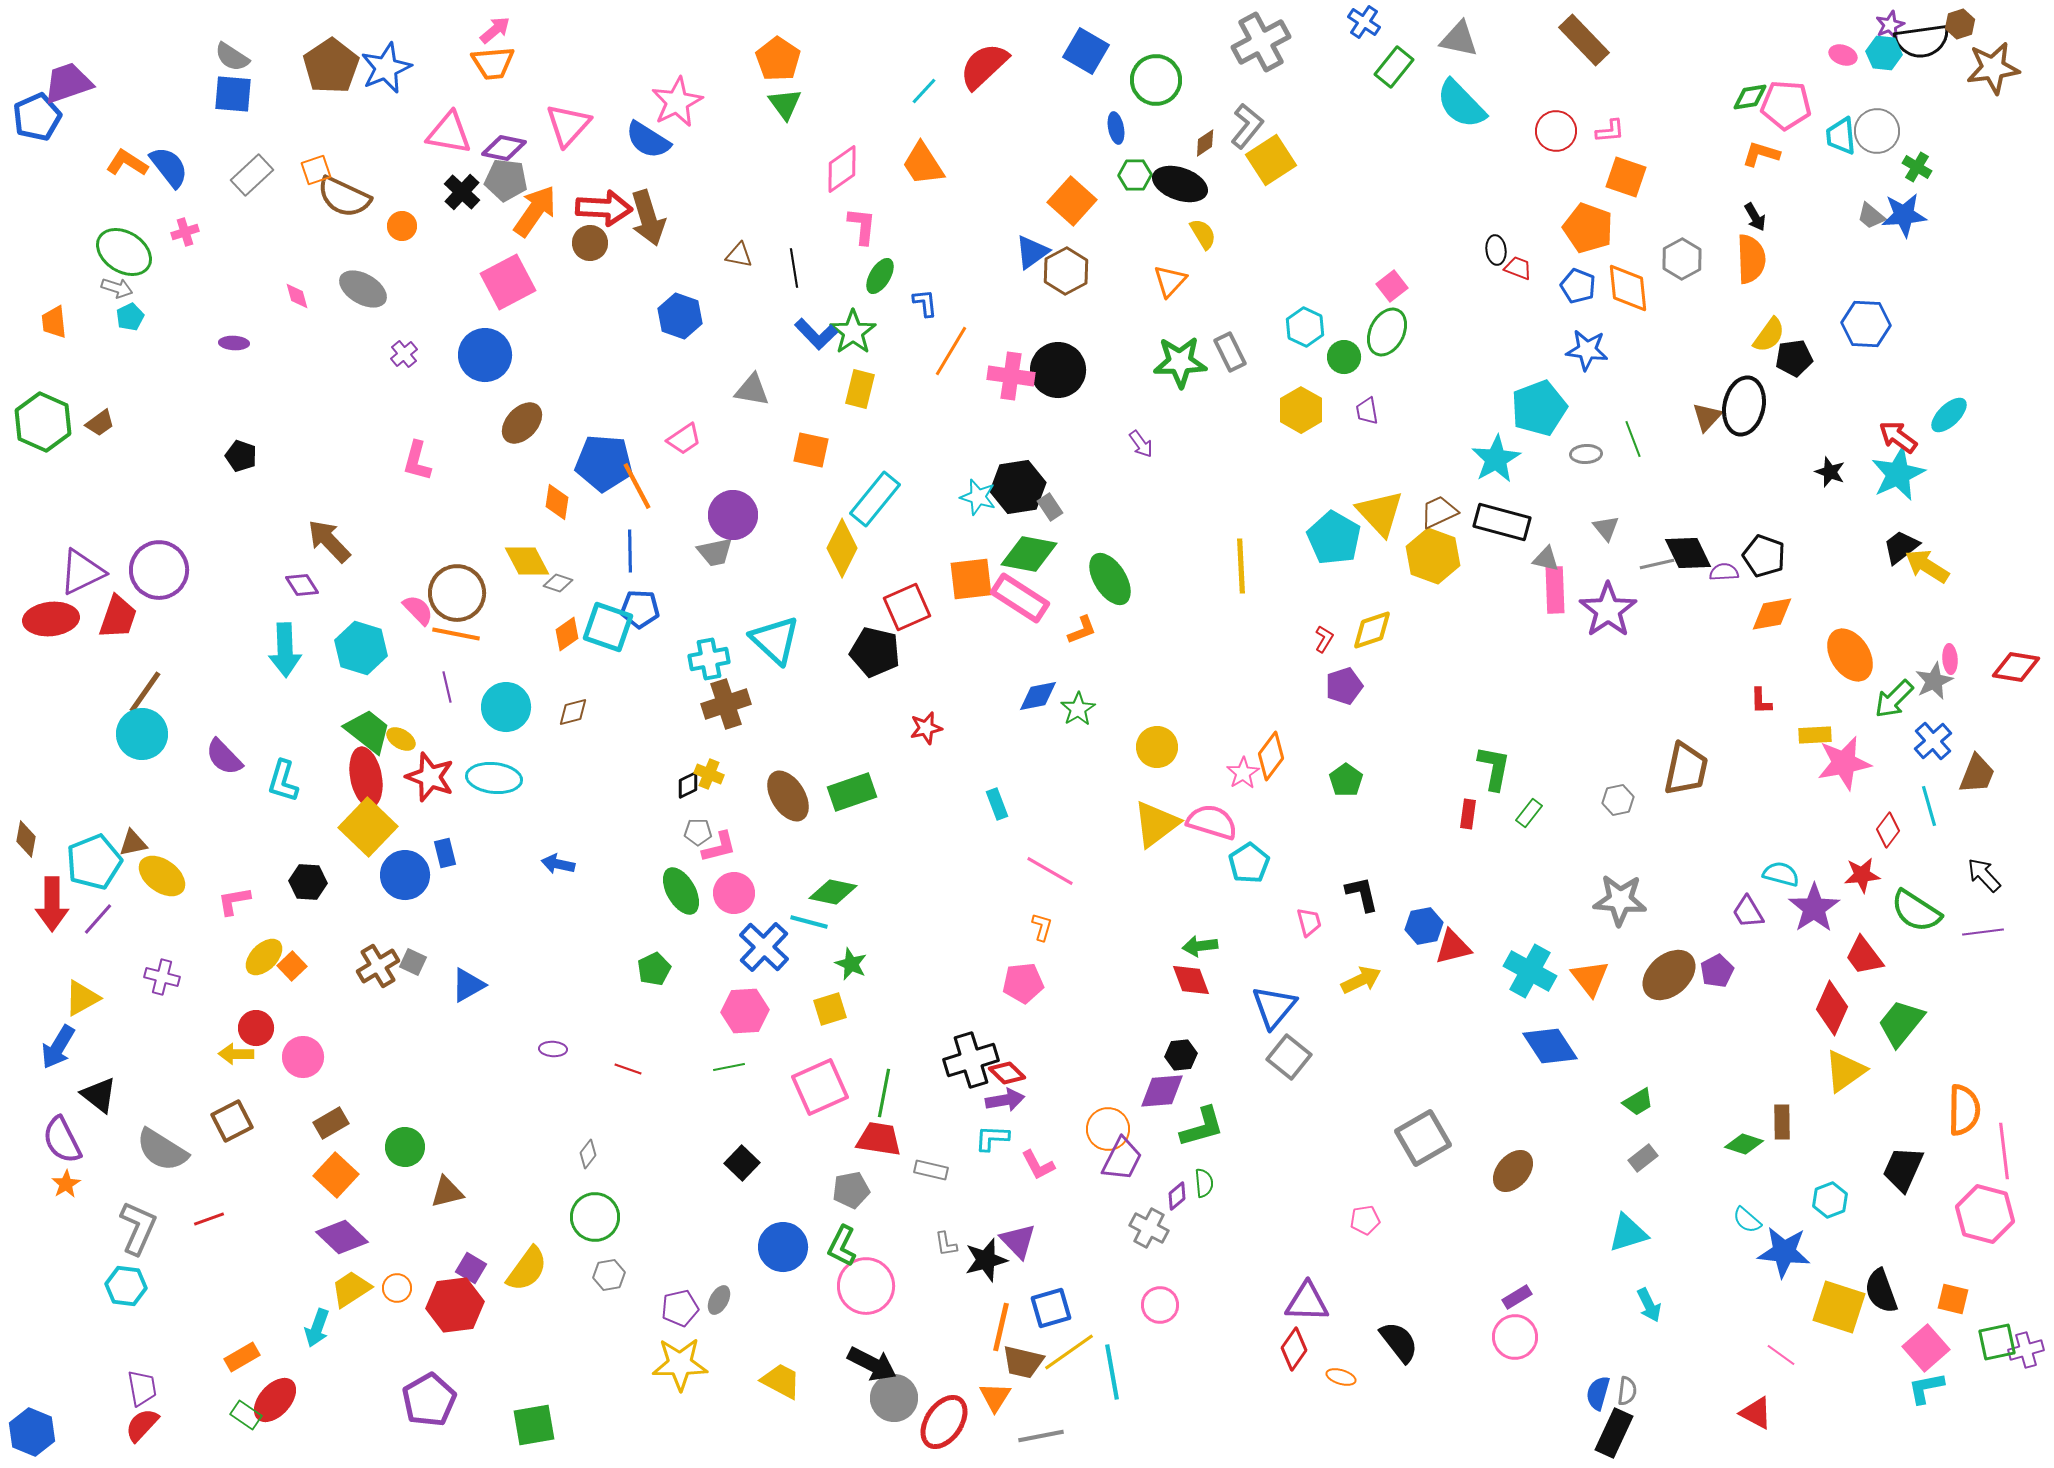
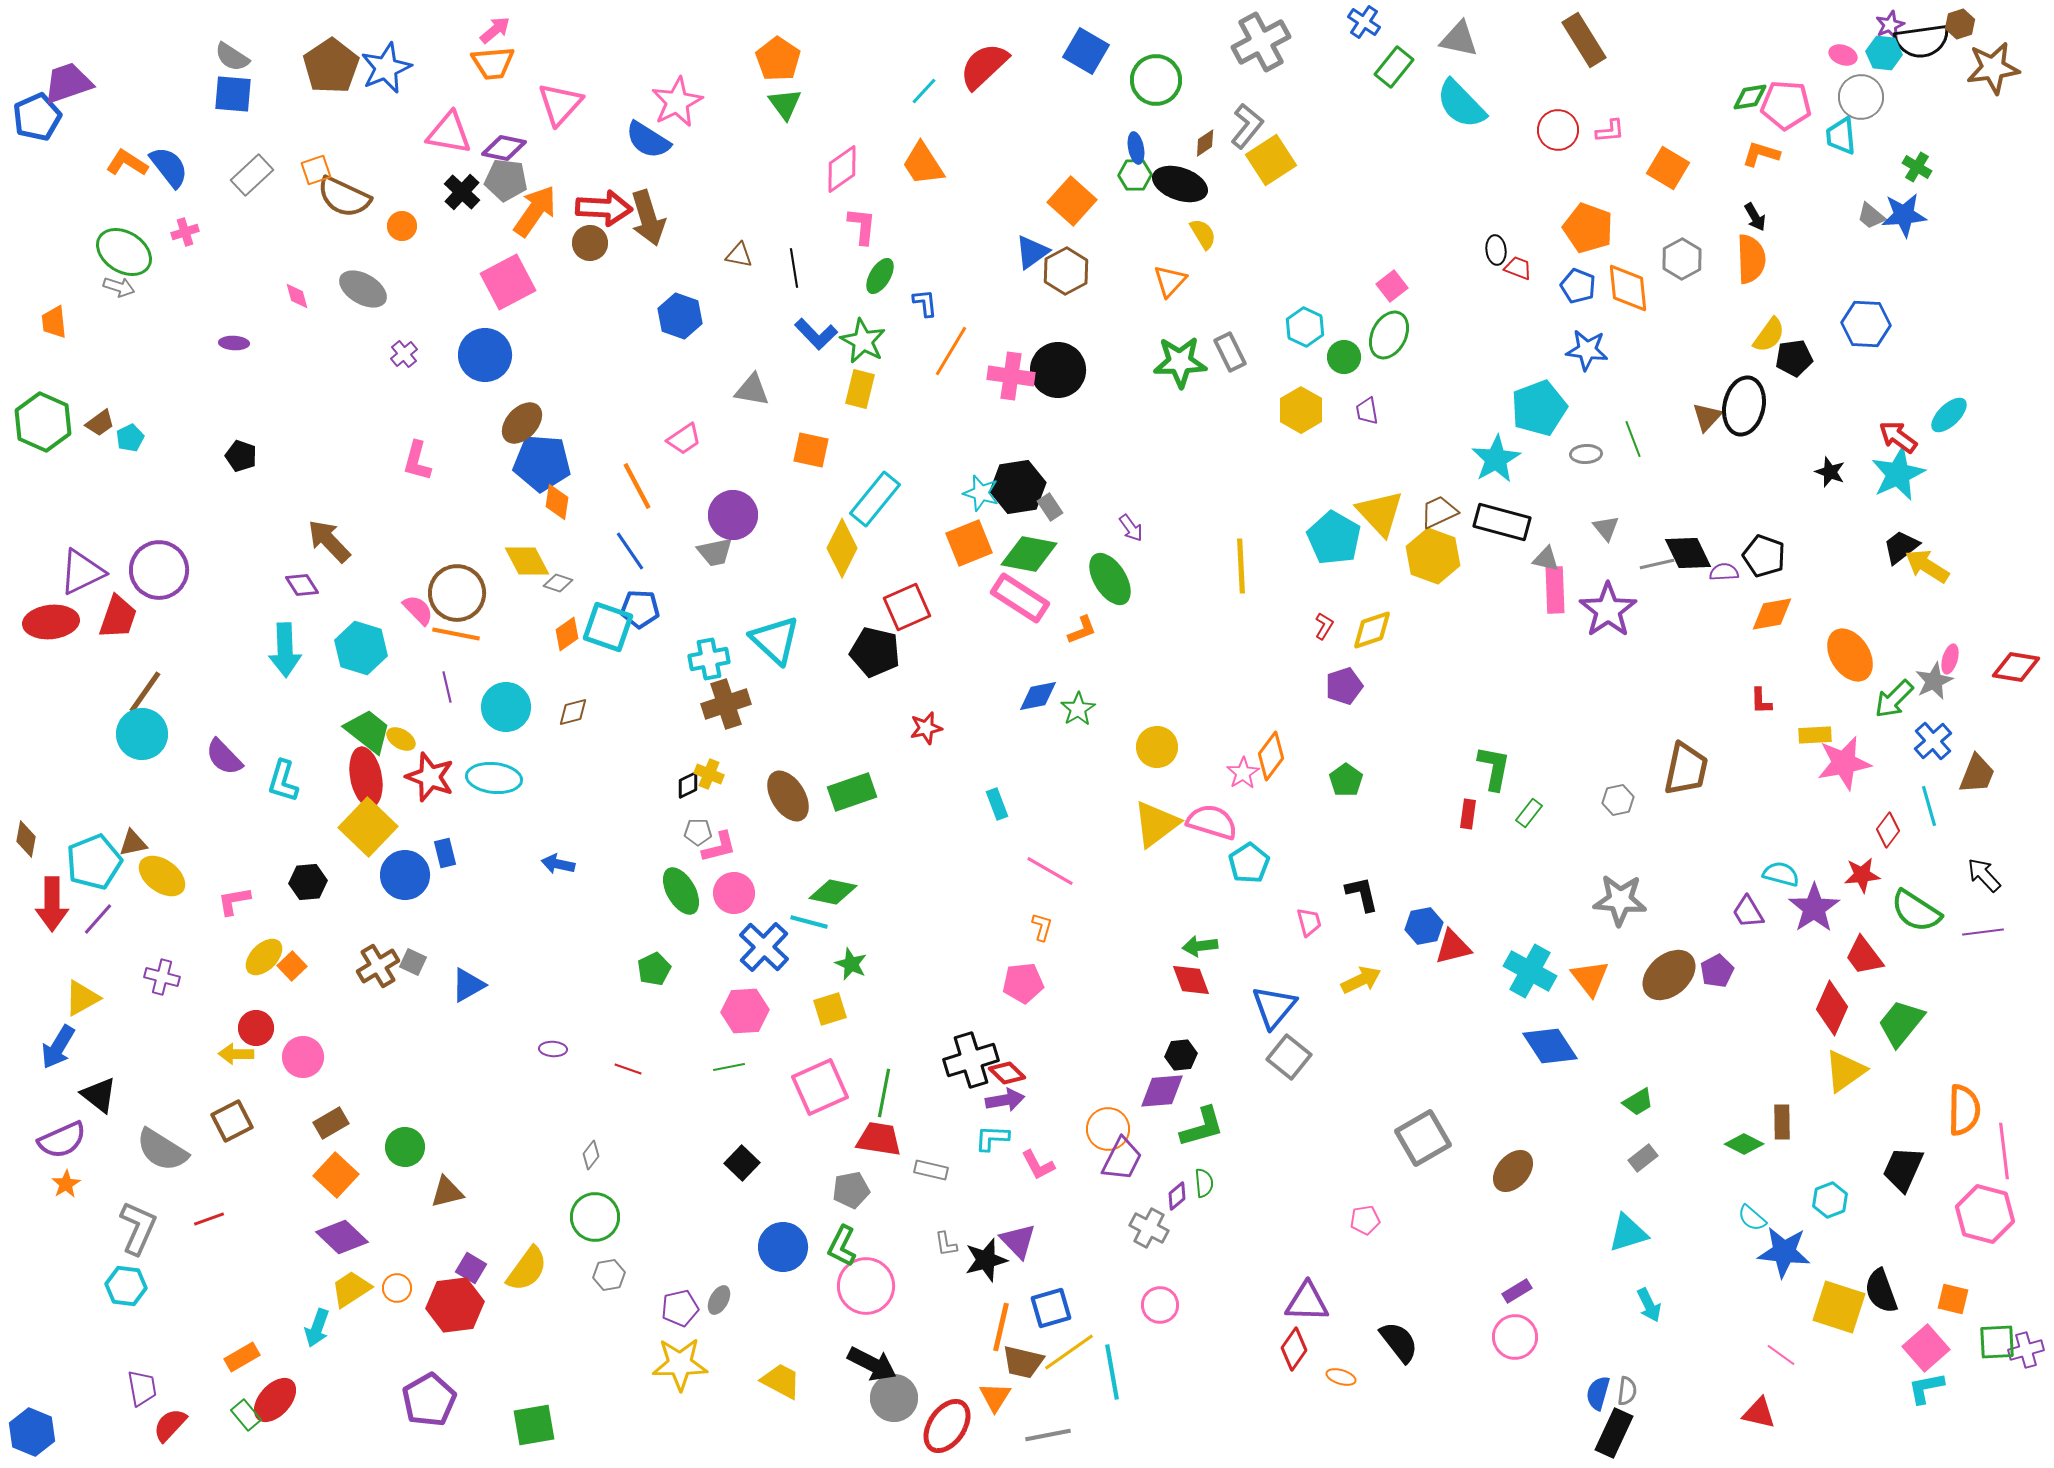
brown rectangle at (1584, 40): rotated 12 degrees clockwise
pink triangle at (568, 125): moved 8 px left, 21 px up
blue ellipse at (1116, 128): moved 20 px right, 20 px down
red circle at (1556, 131): moved 2 px right, 1 px up
gray circle at (1877, 131): moved 16 px left, 34 px up
orange square at (1626, 177): moved 42 px right, 9 px up; rotated 12 degrees clockwise
gray arrow at (117, 288): moved 2 px right, 1 px up
cyan pentagon at (130, 317): moved 121 px down
green star at (853, 332): moved 10 px right, 9 px down; rotated 9 degrees counterclockwise
green ellipse at (1387, 332): moved 2 px right, 3 px down
purple arrow at (1141, 444): moved 10 px left, 84 px down
blue pentagon at (604, 463): moved 62 px left
cyan star at (978, 497): moved 3 px right, 4 px up
blue line at (630, 551): rotated 33 degrees counterclockwise
orange square at (971, 579): moved 2 px left, 36 px up; rotated 15 degrees counterclockwise
red ellipse at (51, 619): moved 3 px down
red L-shape at (1324, 639): moved 13 px up
pink ellipse at (1950, 659): rotated 20 degrees clockwise
black hexagon at (308, 882): rotated 9 degrees counterclockwise
purple semicircle at (62, 1140): rotated 87 degrees counterclockwise
green diamond at (1744, 1144): rotated 9 degrees clockwise
gray diamond at (588, 1154): moved 3 px right, 1 px down
cyan semicircle at (1747, 1220): moved 5 px right, 2 px up
purple rectangle at (1517, 1297): moved 6 px up
green square at (1997, 1342): rotated 9 degrees clockwise
red triangle at (1756, 1413): moved 3 px right; rotated 15 degrees counterclockwise
green rectangle at (246, 1415): rotated 16 degrees clockwise
red ellipse at (944, 1422): moved 3 px right, 4 px down
red semicircle at (142, 1425): moved 28 px right
gray line at (1041, 1436): moved 7 px right, 1 px up
